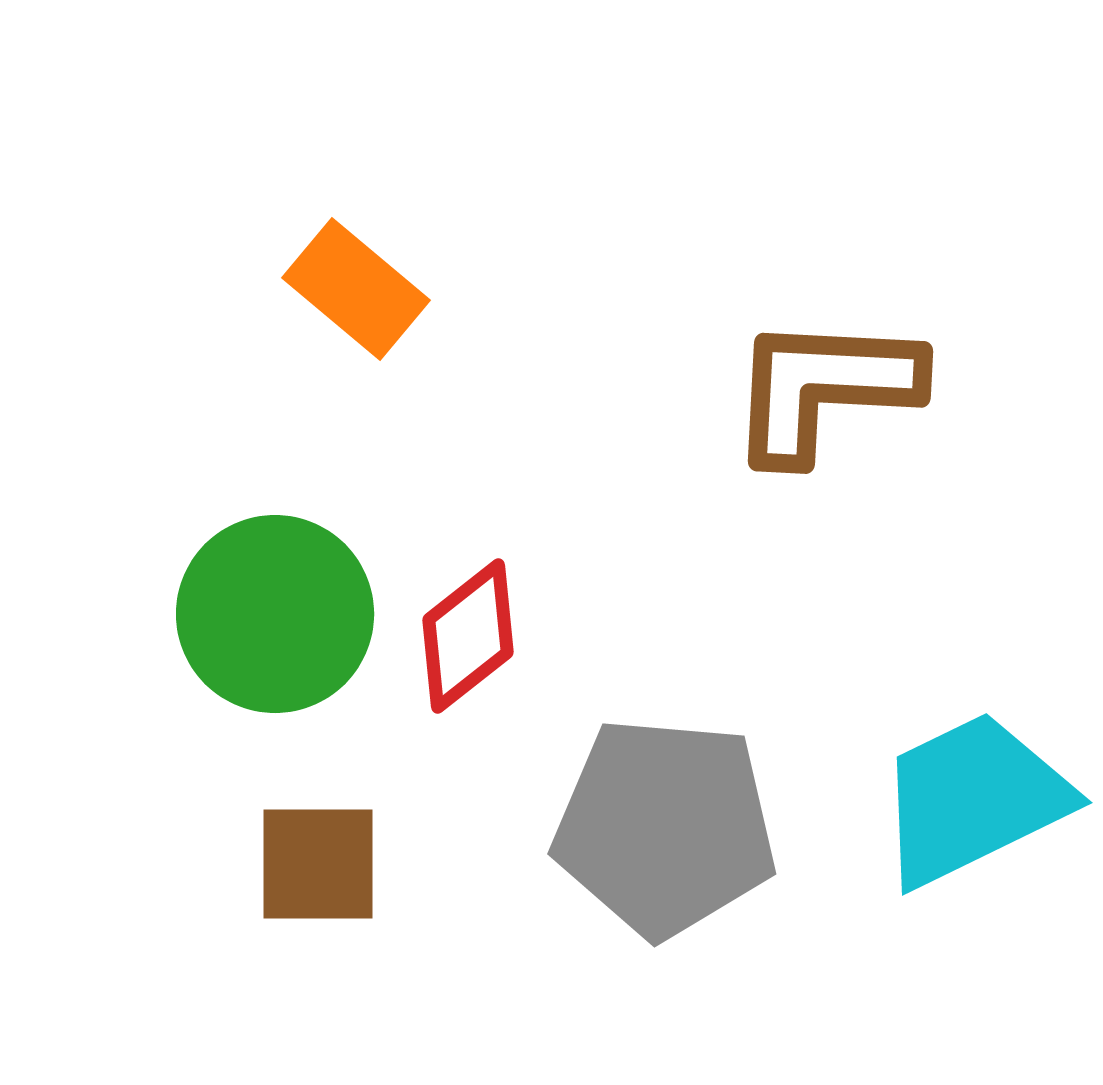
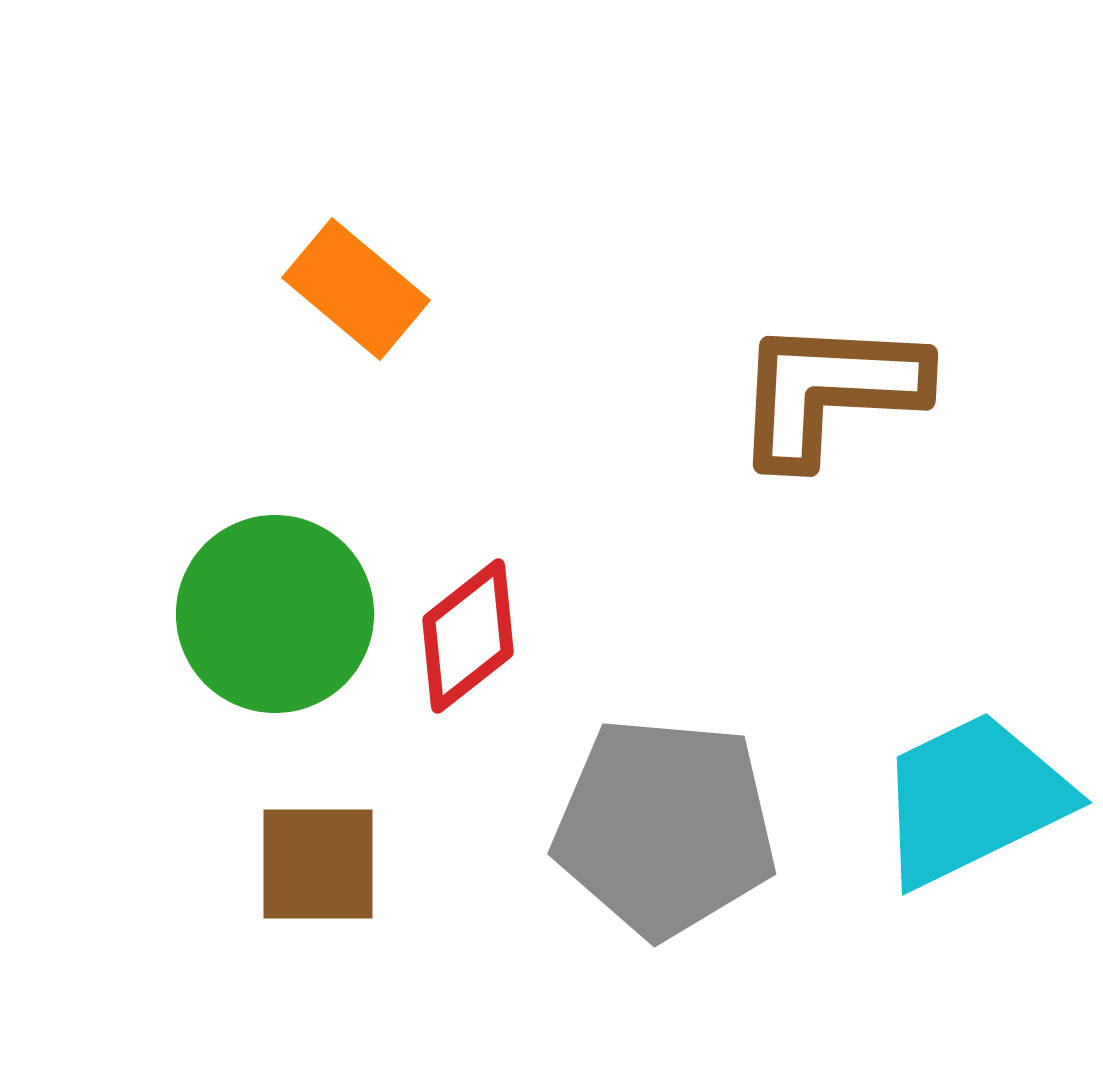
brown L-shape: moved 5 px right, 3 px down
